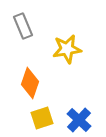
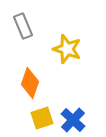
yellow star: rotated 28 degrees clockwise
blue cross: moved 6 px left
